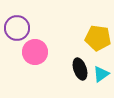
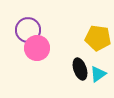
purple circle: moved 11 px right, 2 px down
pink circle: moved 2 px right, 4 px up
cyan triangle: moved 3 px left
